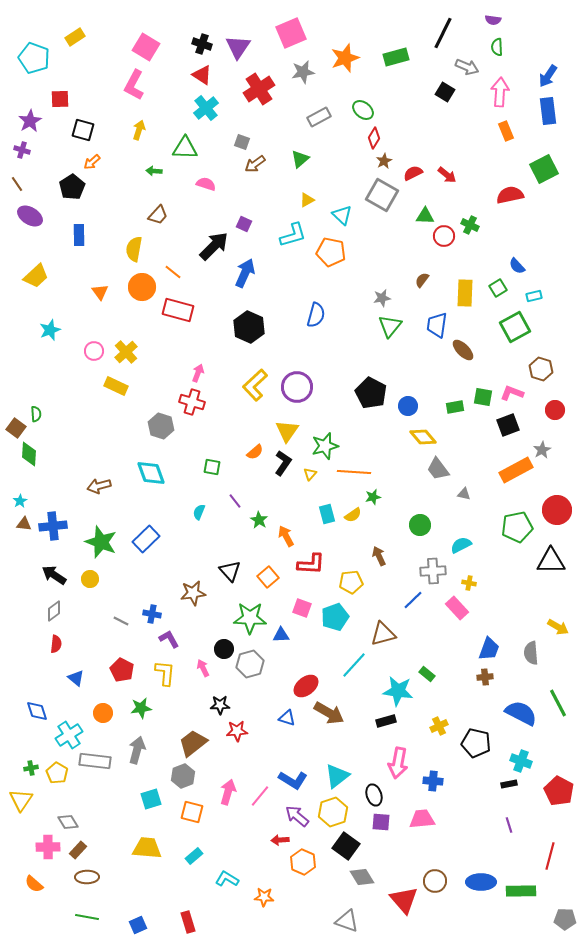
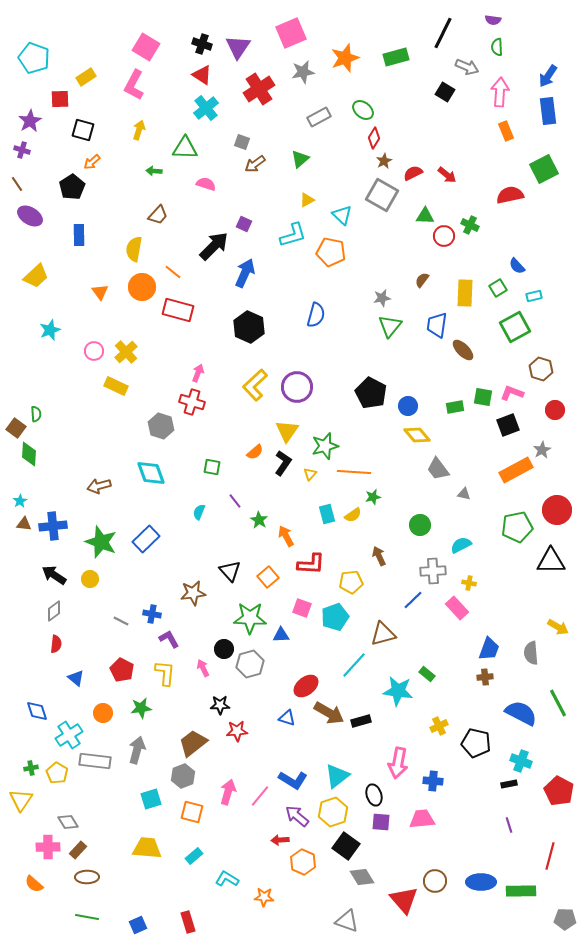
yellow rectangle at (75, 37): moved 11 px right, 40 px down
yellow diamond at (423, 437): moved 6 px left, 2 px up
black rectangle at (386, 721): moved 25 px left
